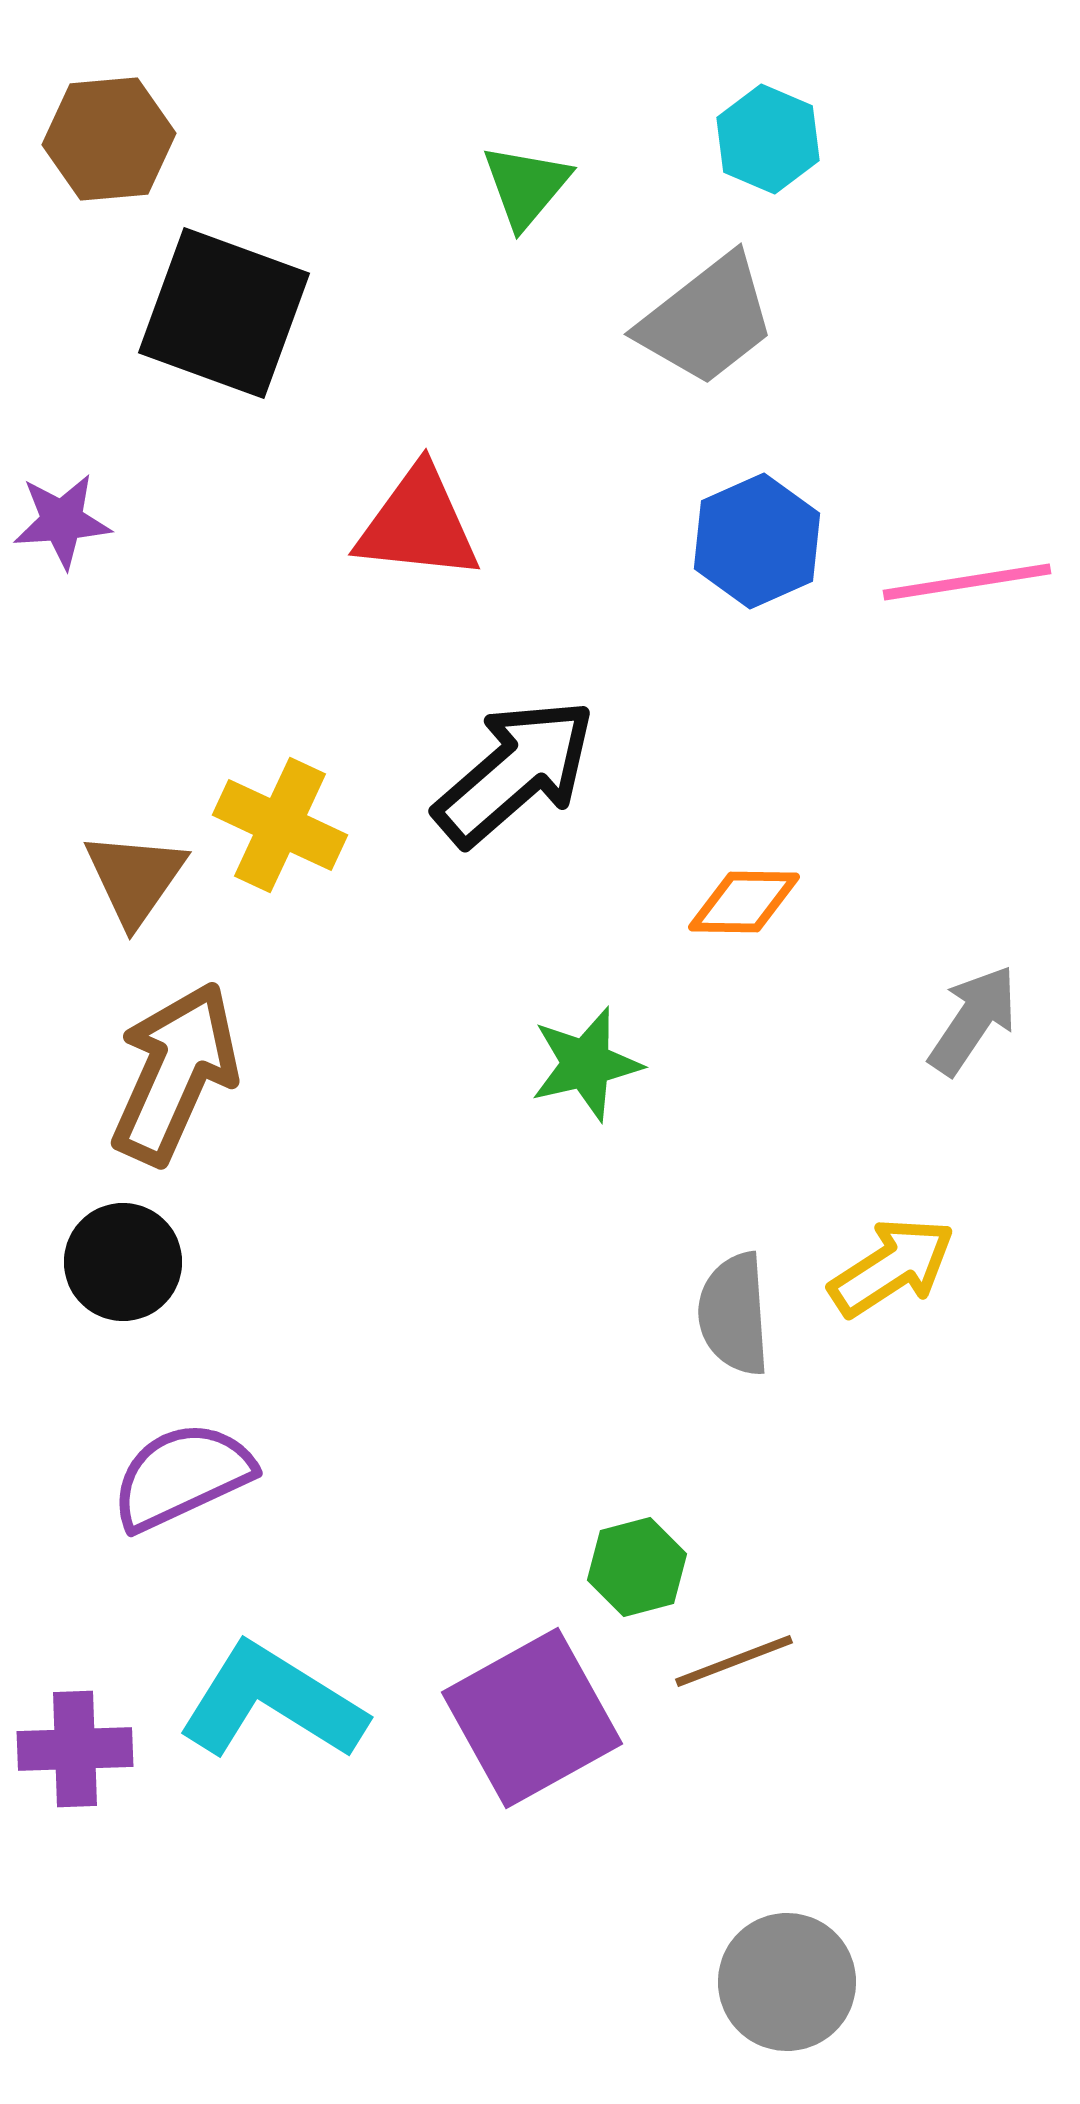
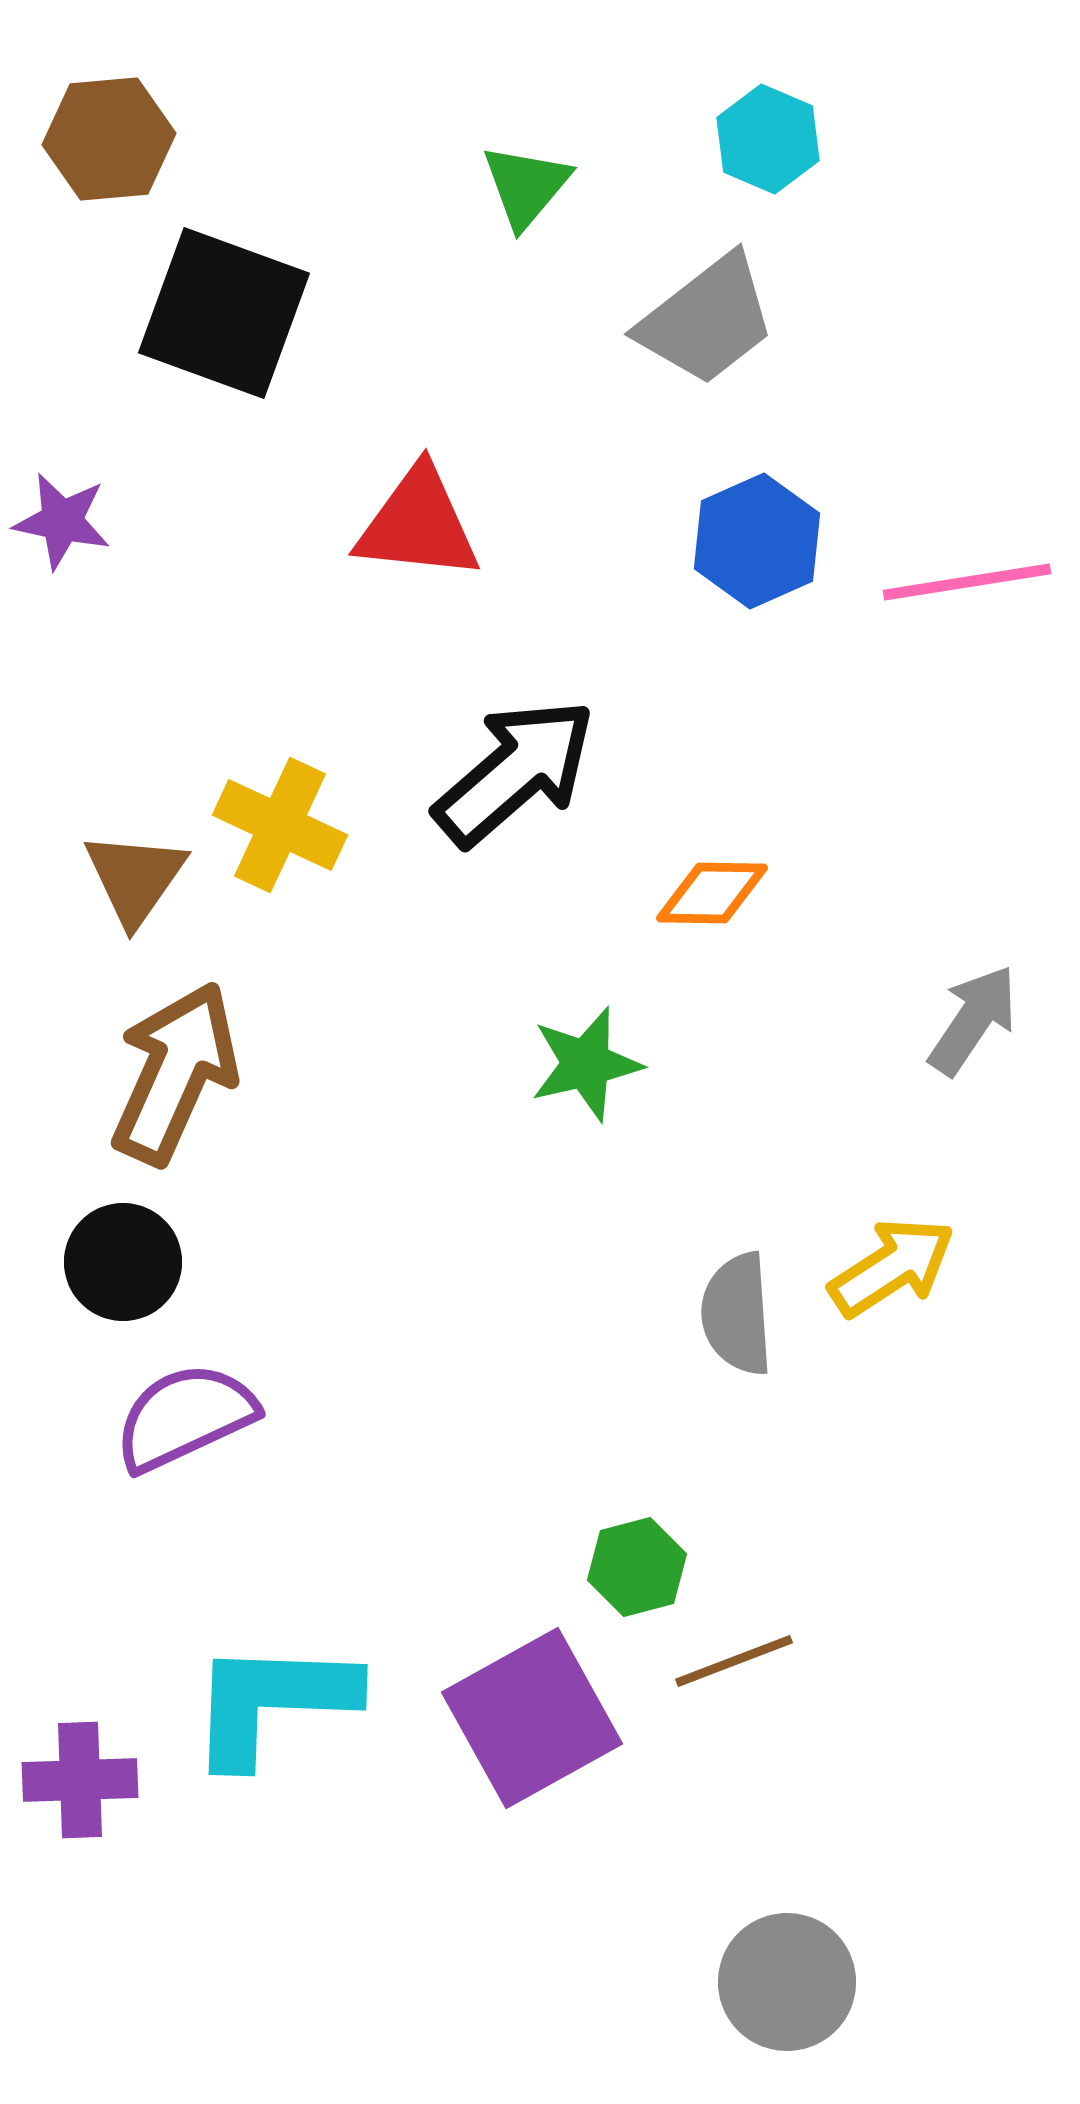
purple star: rotated 16 degrees clockwise
orange diamond: moved 32 px left, 9 px up
gray semicircle: moved 3 px right
purple semicircle: moved 3 px right, 59 px up
cyan L-shape: rotated 30 degrees counterclockwise
purple cross: moved 5 px right, 31 px down
